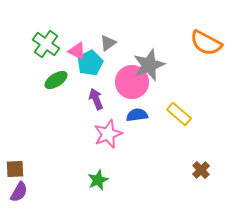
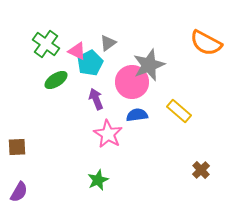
yellow rectangle: moved 3 px up
pink star: rotated 20 degrees counterclockwise
brown square: moved 2 px right, 22 px up
